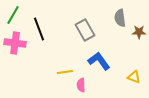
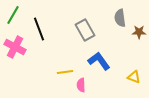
pink cross: moved 4 px down; rotated 20 degrees clockwise
